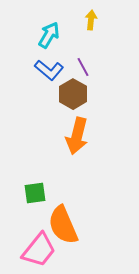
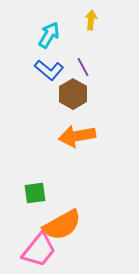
orange arrow: rotated 66 degrees clockwise
orange semicircle: moved 1 px left; rotated 96 degrees counterclockwise
